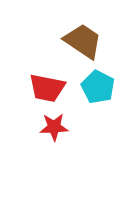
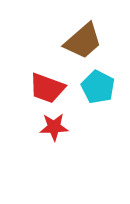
brown trapezoid: rotated 105 degrees clockwise
red trapezoid: rotated 9 degrees clockwise
